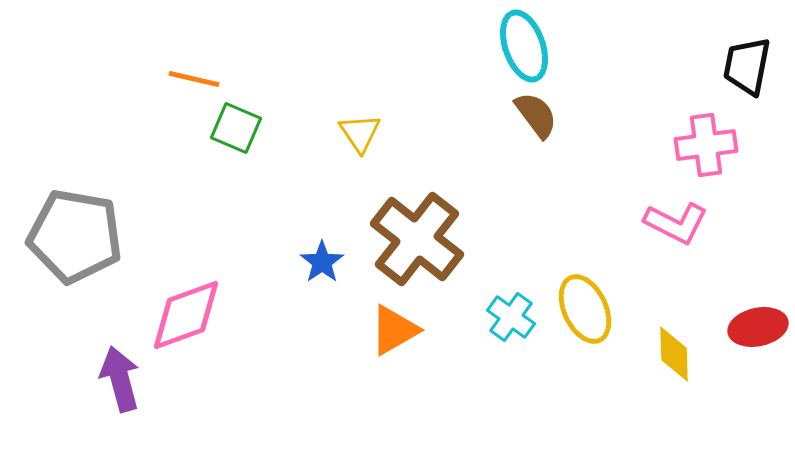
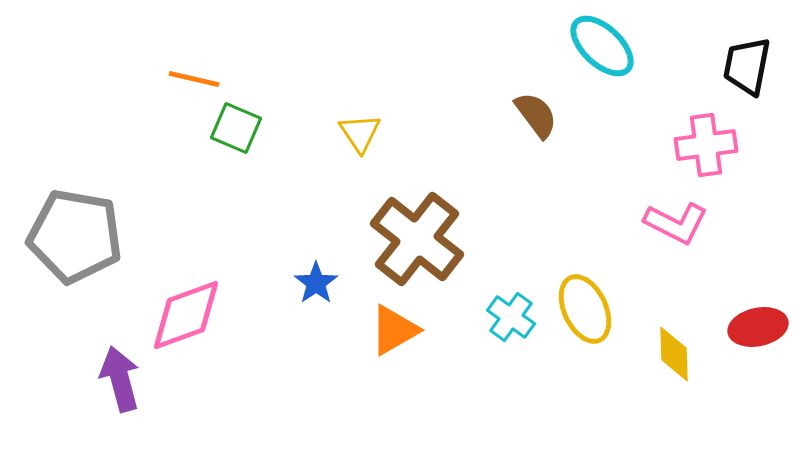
cyan ellipse: moved 78 px right; rotated 28 degrees counterclockwise
blue star: moved 6 px left, 21 px down
